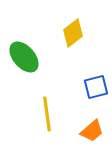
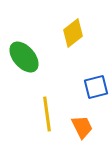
orange trapezoid: moved 10 px left, 4 px up; rotated 75 degrees counterclockwise
